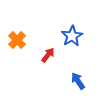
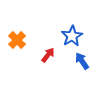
blue arrow: moved 4 px right, 20 px up
